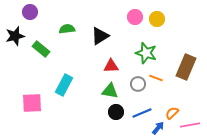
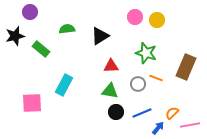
yellow circle: moved 1 px down
